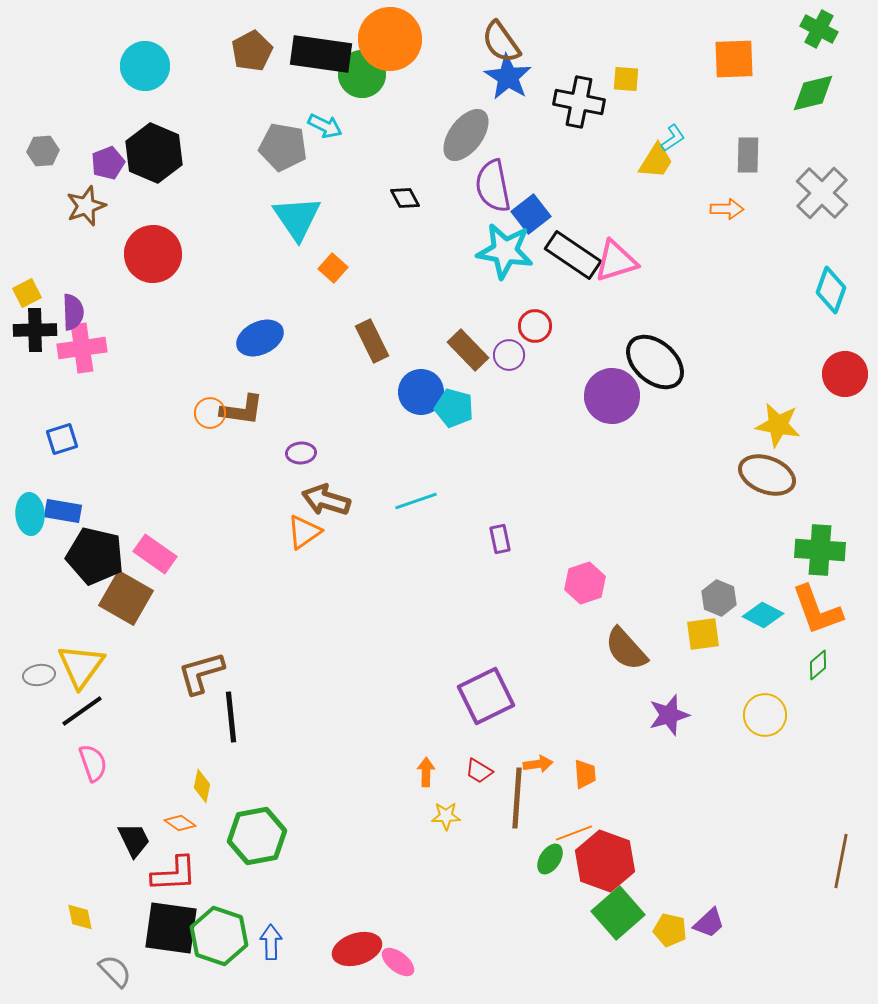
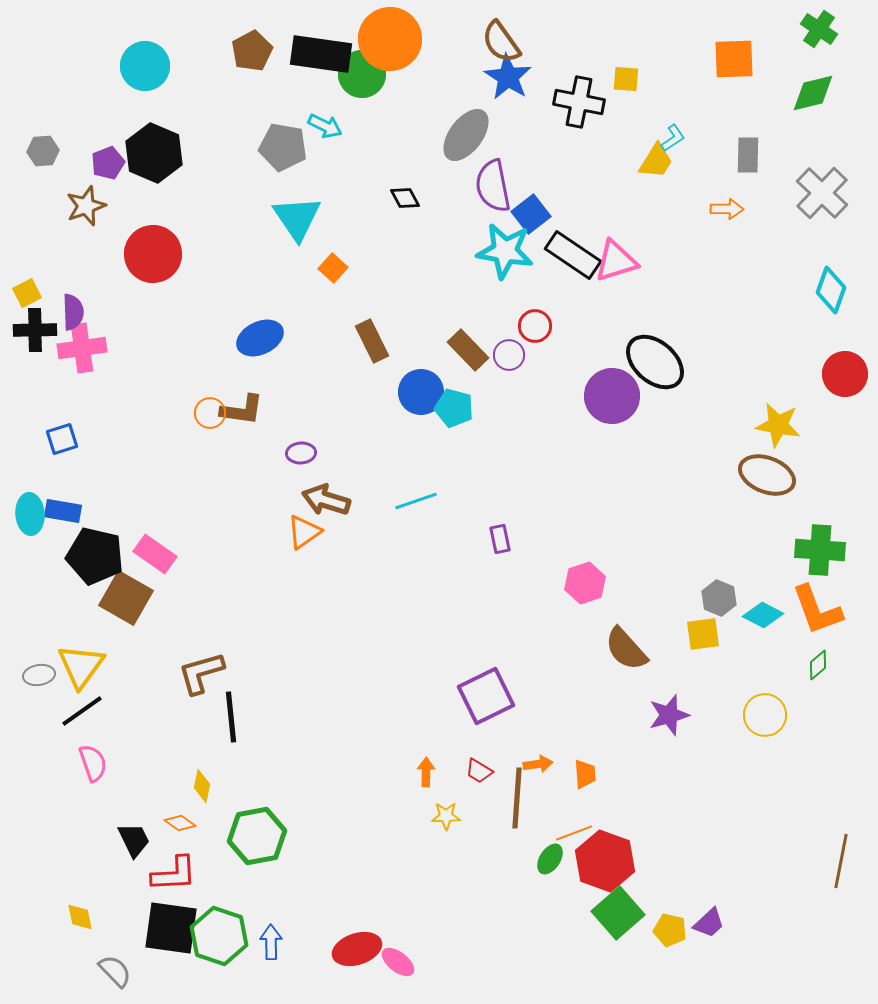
green cross at (819, 29): rotated 6 degrees clockwise
